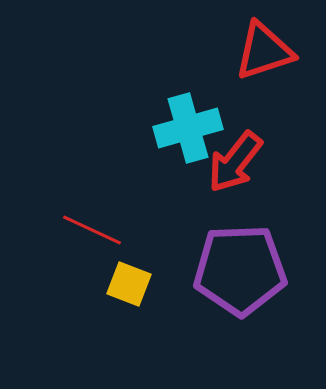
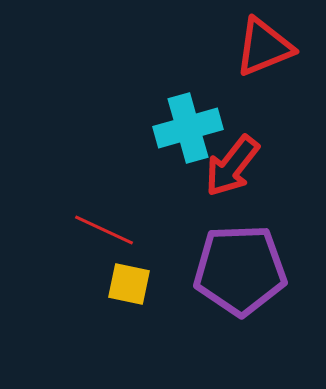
red triangle: moved 4 px up; rotated 4 degrees counterclockwise
red arrow: moved 3 px left, 4 px down
red line: moved 12 px right
yellow square: rotated 9 degrees counterclockwise
